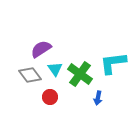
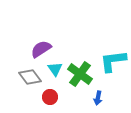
cyan L-shape: moved 2 px up
gray diamond: moved 2 px down
